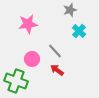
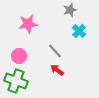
pink circle: moved 13 px left, 3 px up
